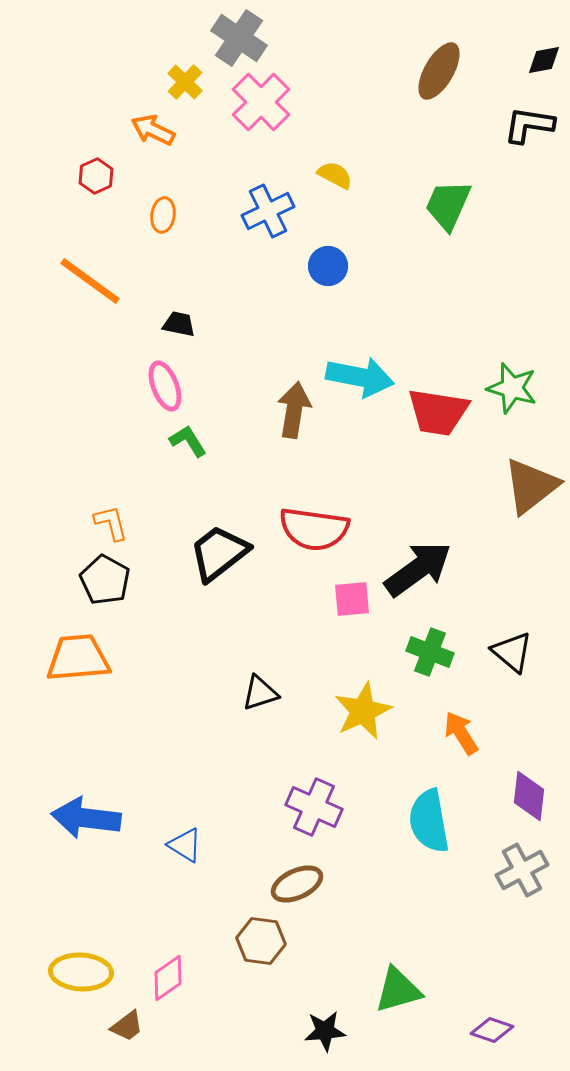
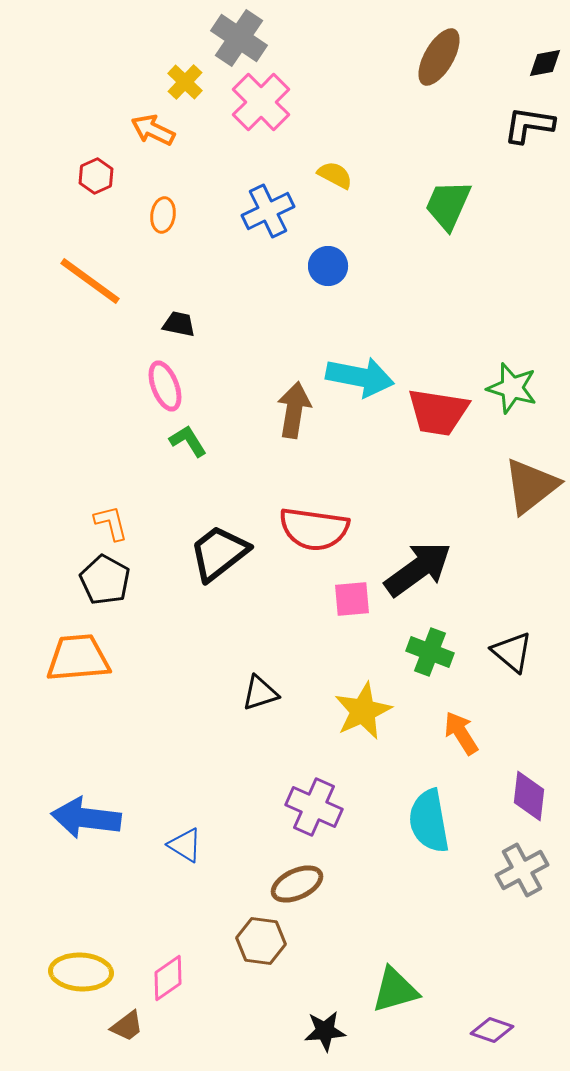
black diamond at (544, 60): moved 1 px right, 3 px down
brown ellipse at (439, 71): moved 14 px up
green triangle at (398, 990): moved 3 px left
